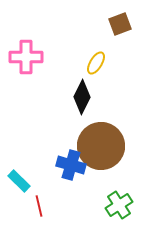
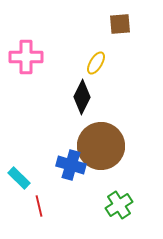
brown square: rotated 15 degrees clockwise
cyan rectangle: moved 3 px up
